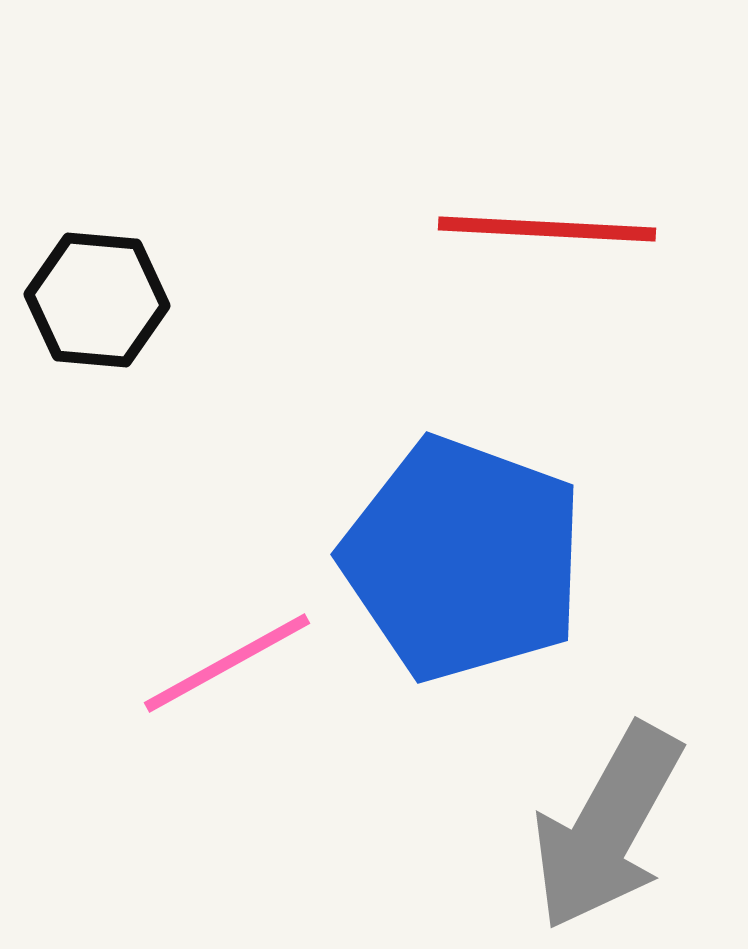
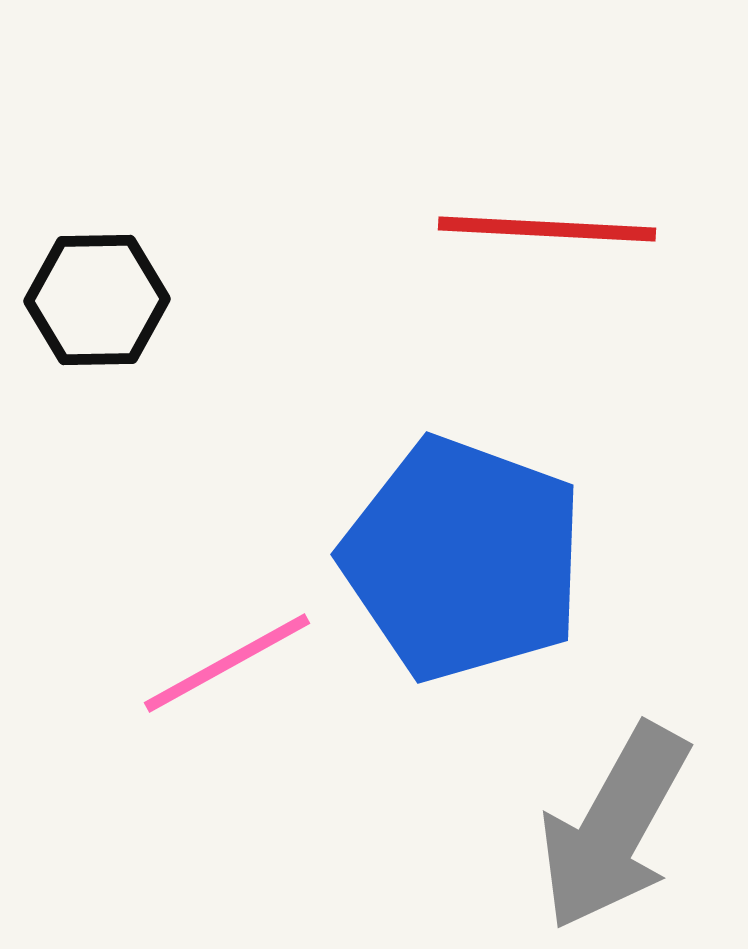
black hexagon: rotated 6 degrees counterclockwise
gray arrow: moved 7 px right
